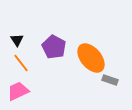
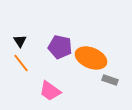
black triangle: moved 3 px right, 1 px down
purple pentagon: moved 6 px right; rotated 15 degrees counterclockwise
orange ellipse: rotated 28 degrees counterclockwise
pink trapezoid: moved 32 px right; rotated 120 degrees counterclockwise
